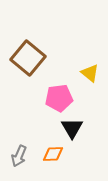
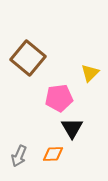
yellow triangle: rotated 36 degrees clockwise
